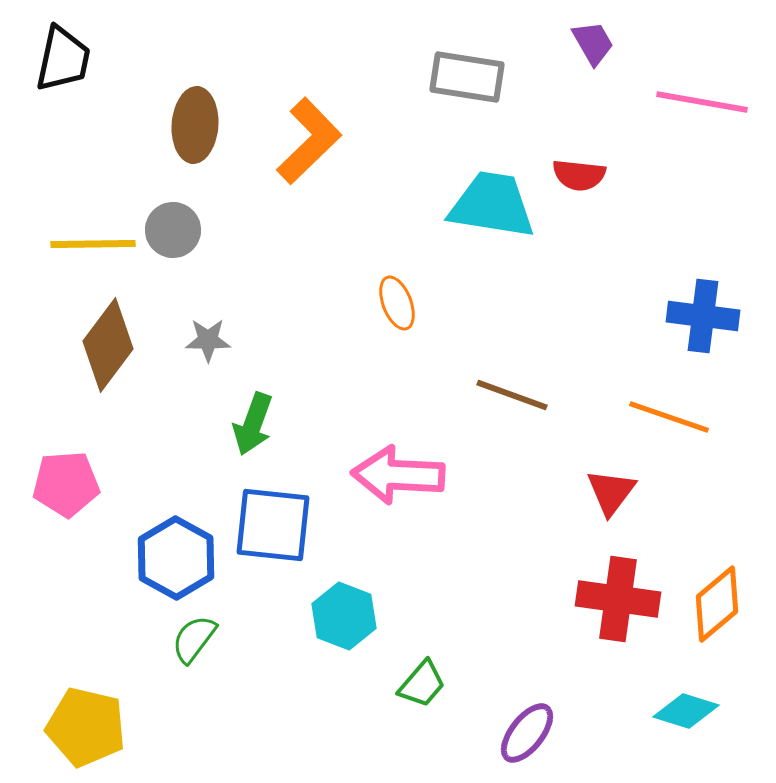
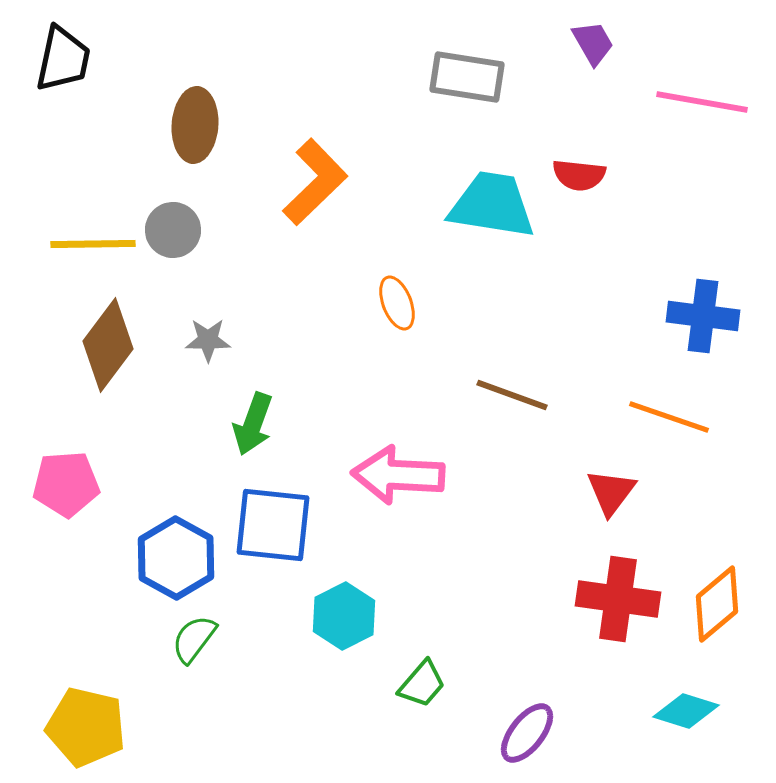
orange L-shape: moved 6 px right, 41 px down
cyan hexagon: rotated 12 degrees clockwise
